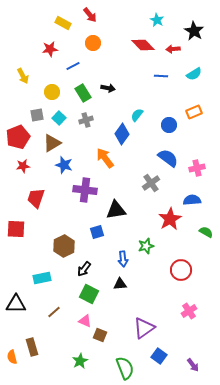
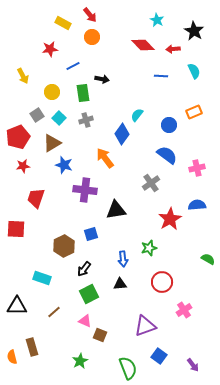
orange circle at (93, 43): moved 1 px left, 6 px up
cyan semicircle at (194, 74): moved 3 px up; rotated 84 degrees counterclockwise
black arrow at (108, 88): moved 6 px left, 9 px up
green rectangle at (83, 93): rotated 24 degrees clockwise
gray square at (37, 115): rotated 24 degrees counterclockwise
blue semicircle at (168, 158): moved 1 px left, 3 px up
blue semicircle at (192, 200): moved 5 px right, 5 px down
blue square at (97, 232): moved 6 px left, 2 px down
green semicircle at (206, 232): moved 2 px right, 27 px down
green star at (146, 246): moved 3 px right, 2 px down
red circle at (181, 270): moved 19 px left, 12 px down
cyan rectangle at (42, 278): rotated 30 degrees clockwise
green square at (89, 294): rotated 36 degrees clockwise
black triangle at (16, 304): moved 1 px right, 2 px down
pink cross at (189, 311): moved 5 px left, 1 px up
purple triangle at (144, 328): moved 1 px right, 2 px up; rotated 15 degrees clockwise
green semicircle at (125, 368): moved 3 px right
